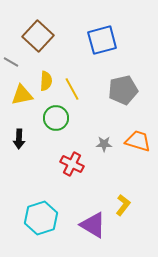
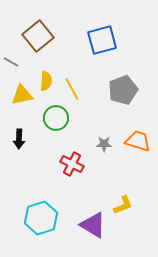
brown square: rotated 8 degrees clockwise
gray pentagon: rotated 8 degrees counterclockwise
yellow L-shape: rotated 30 degrees clockwise
